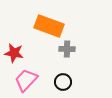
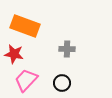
orange rectangle: moved 24 px left
red star: moved 1 px down
black circle: moved 1 px left, 1 px down
